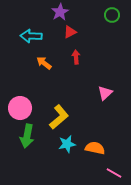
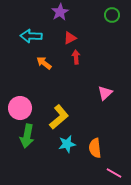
red triangle: moved 6 px down
orange semicircle: rotated 108 degrees counterclockwise
